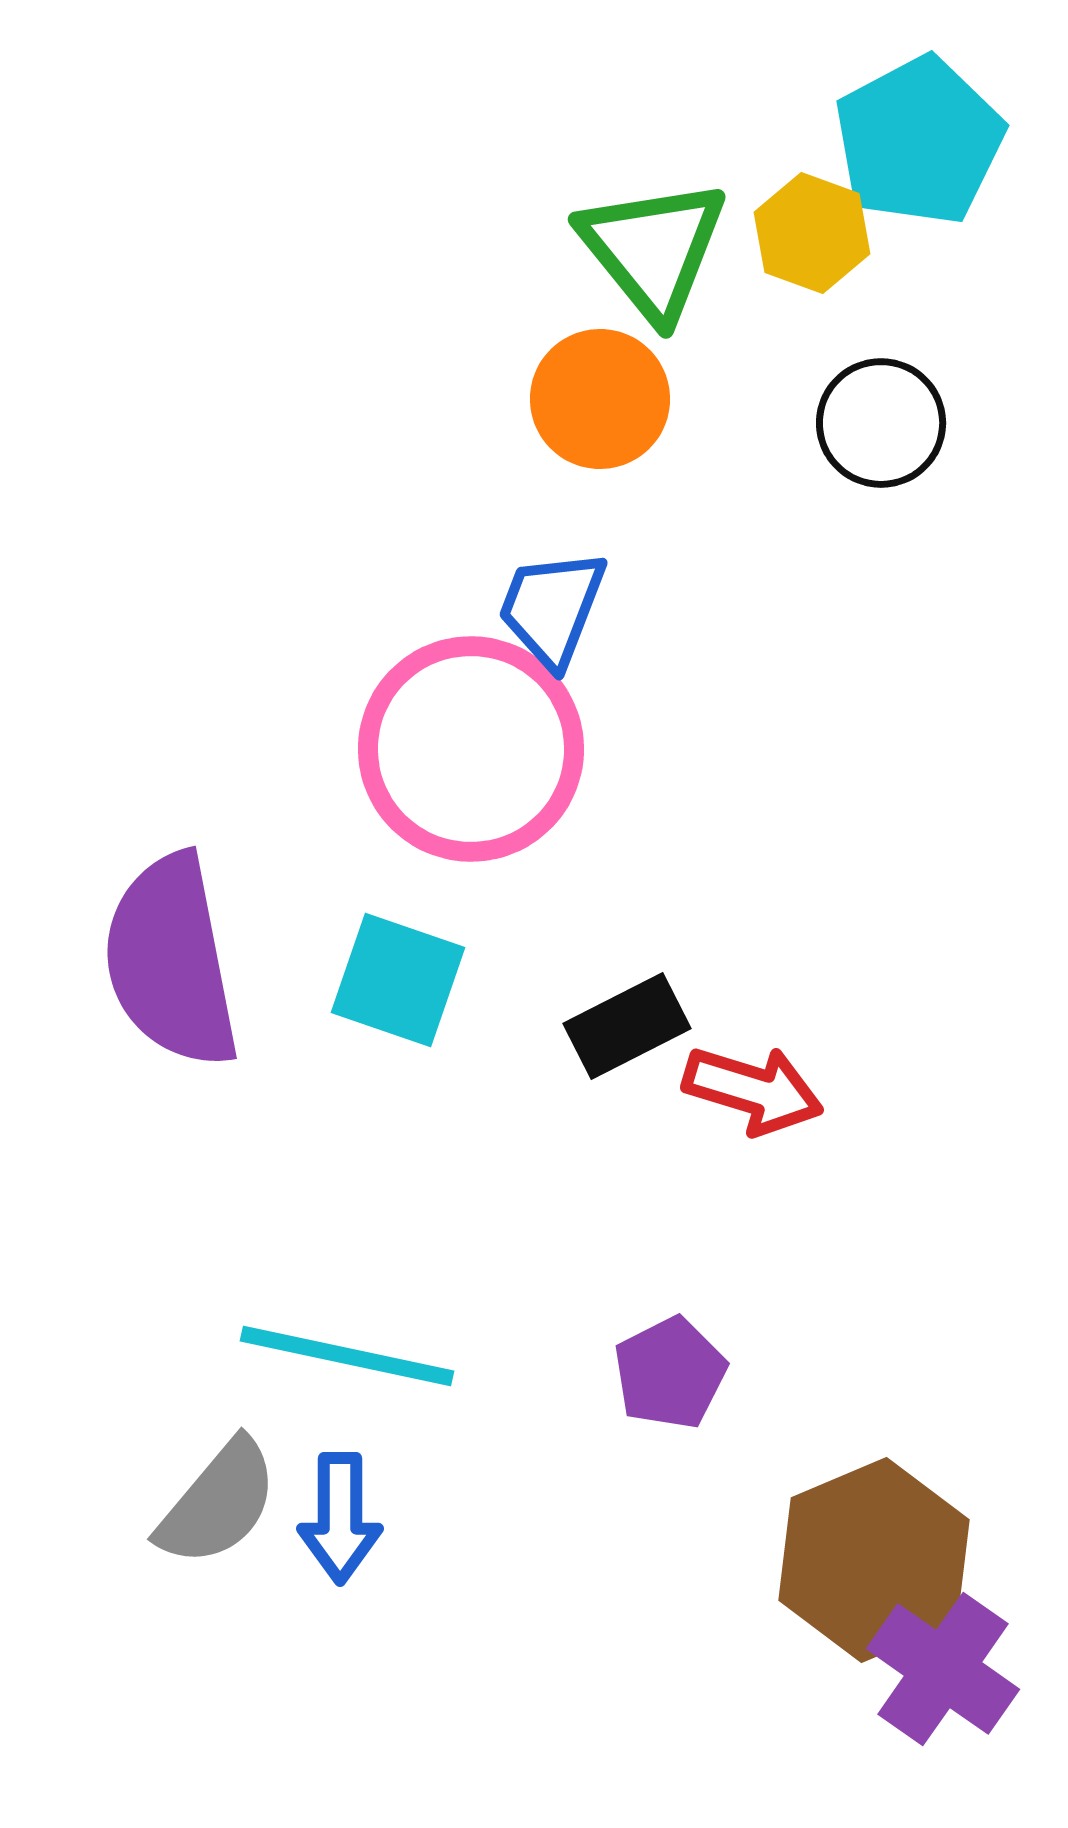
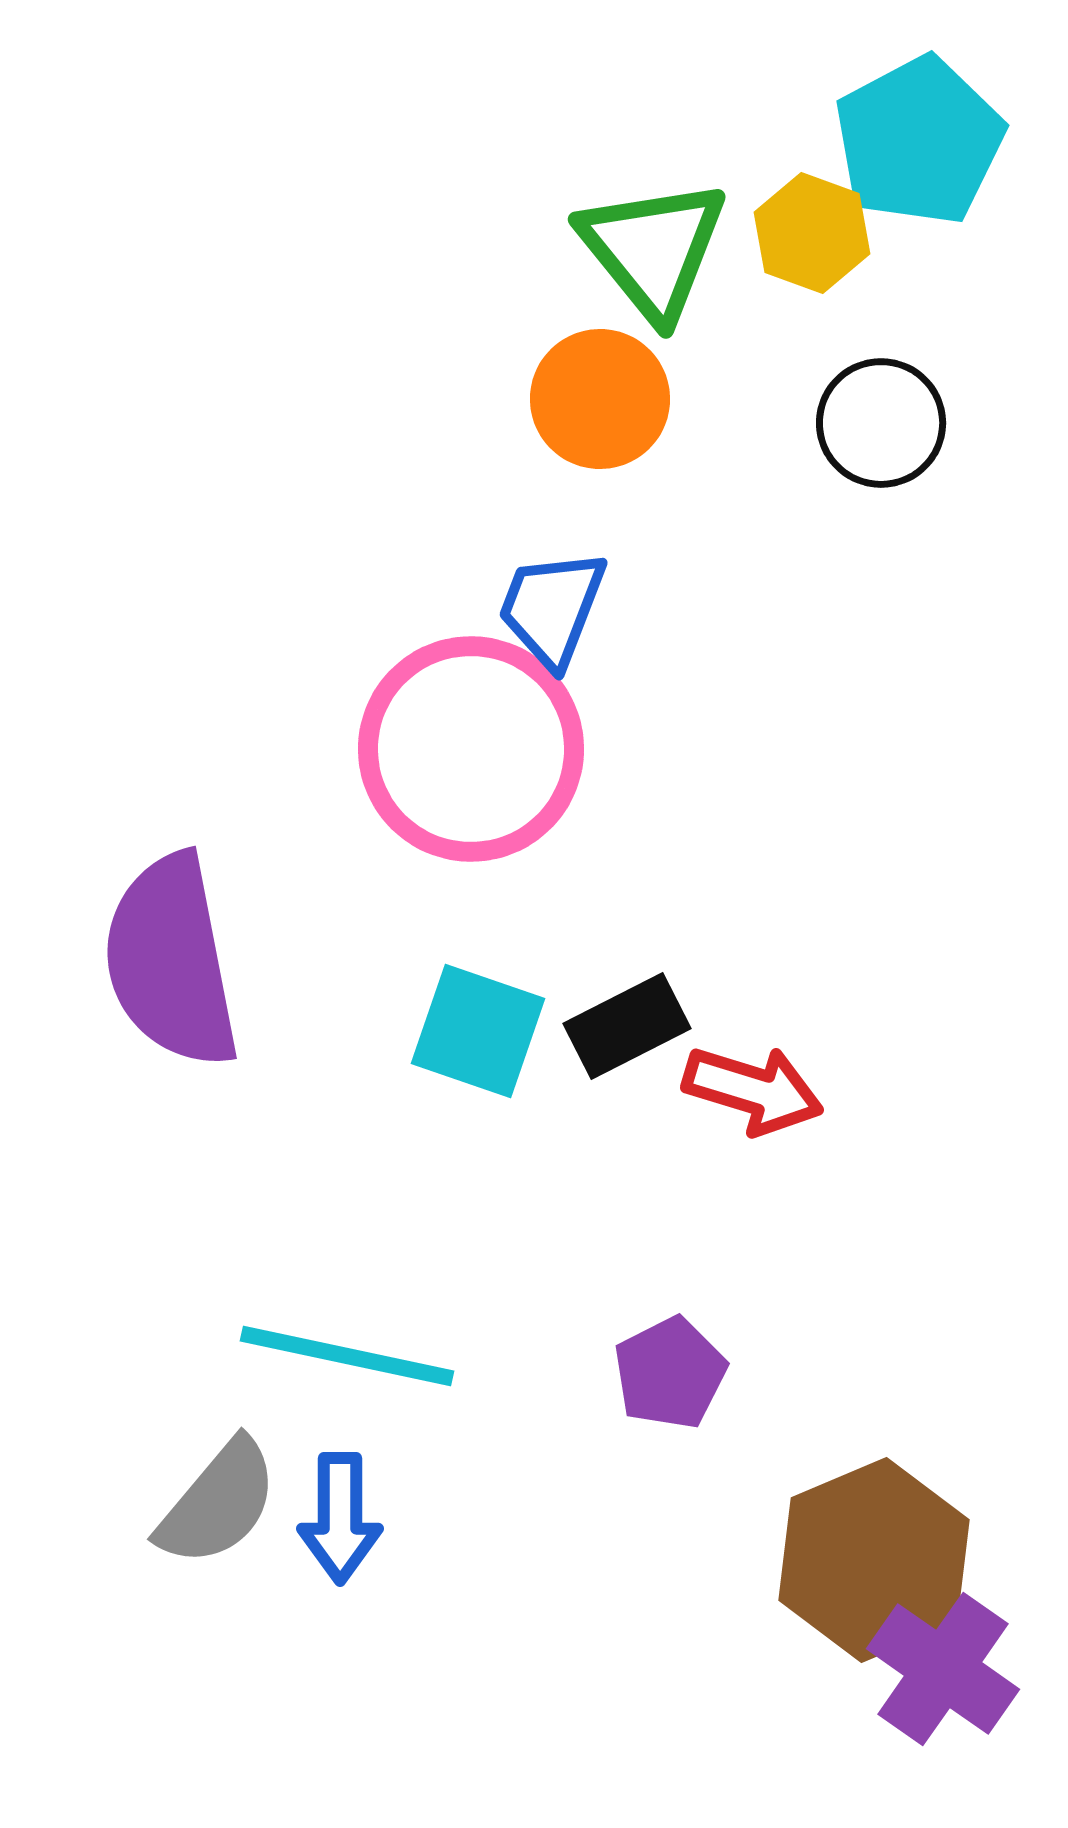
cyan square: moved 80 px right, 51 px down
